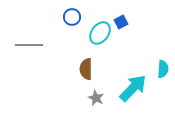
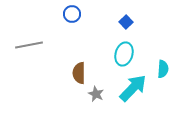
blue circle: moved 3 px up
blue square: moved 5 px right; rotated 16 degrees counterclockwise
cyan ellipse: moved 24 px right, 21 px down; rotated 20 degrees counterclockwise
gray line: rotated 12 degrees counterclockwise
brown semicircle: moved 7 px left, 4 px down
gray star: moved 4 px up
